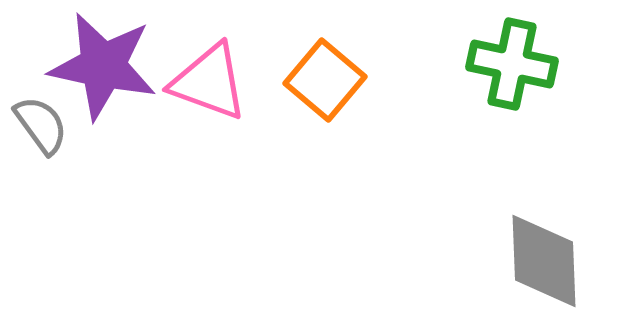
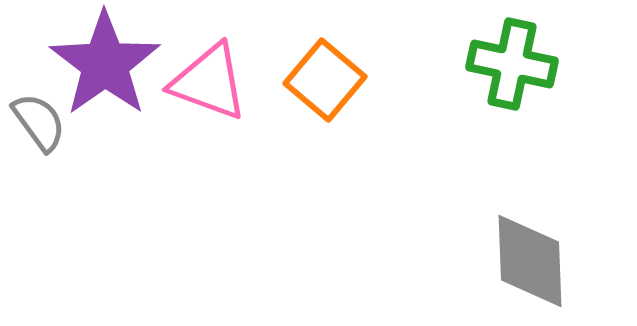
purple star: moved 2 px right, 2 px up; rotated 25 degrees clockwise
gray semicircle: moved 2 px left, 3 px up
gray diamond: moved 14 px left
